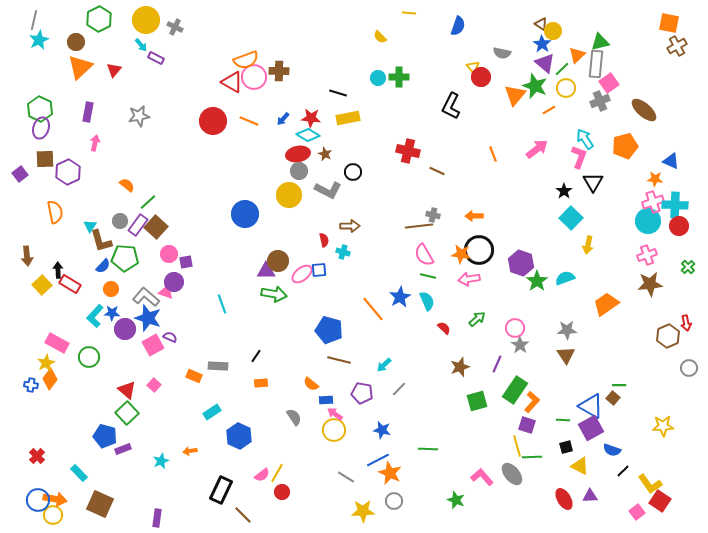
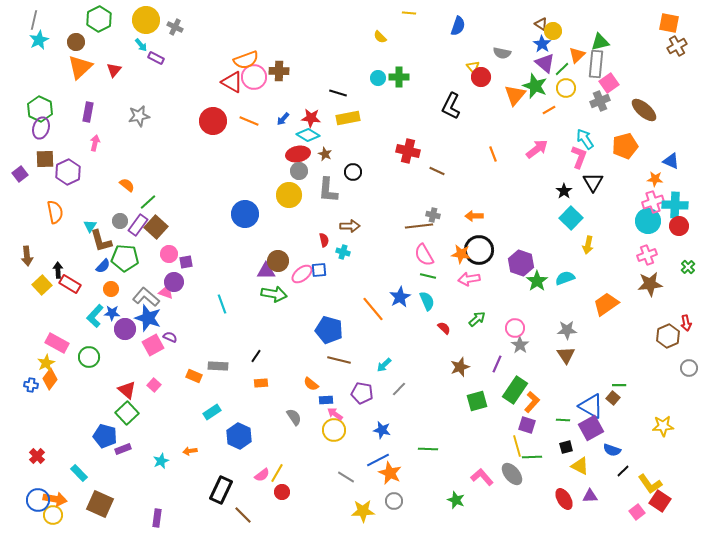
gray L-shape at (328, 190): rotated 68 degrees clockwise
